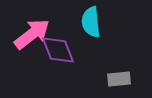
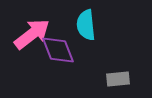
cyan semicircle: moved 5 px left, 3 px down
gray rectangle: moved 1 px left
